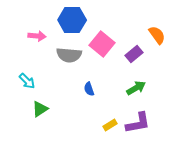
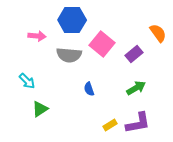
orange semicircle: moved 1 px right, 2 px up
